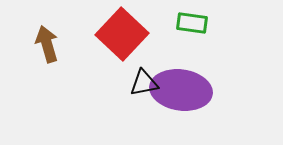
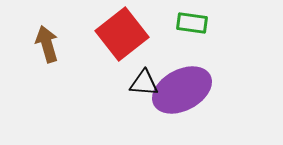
red square: rotated 9 degrees clockwise
black triangle: rotated 16 degrees clockwise
purple ellipse: moved 1 px right; rotated 36 degrees counterclockwise
